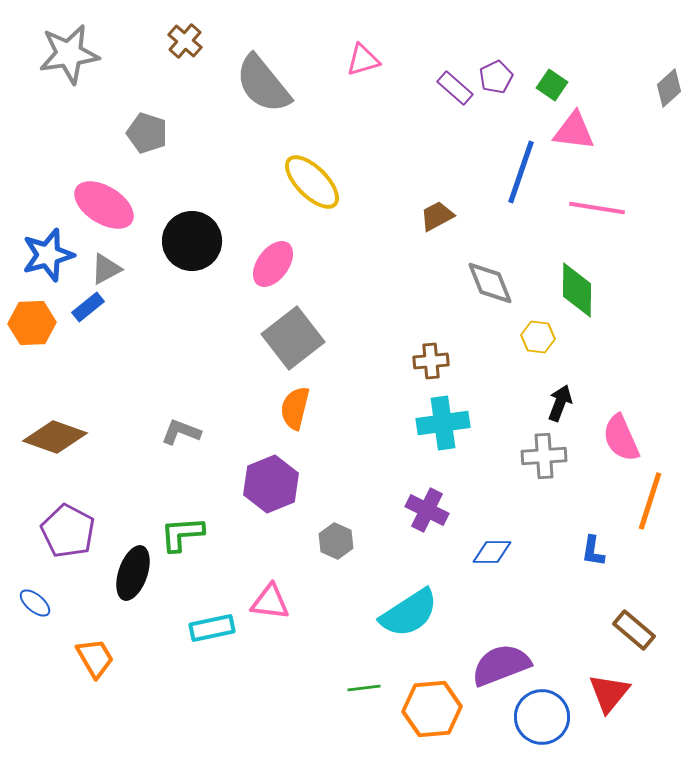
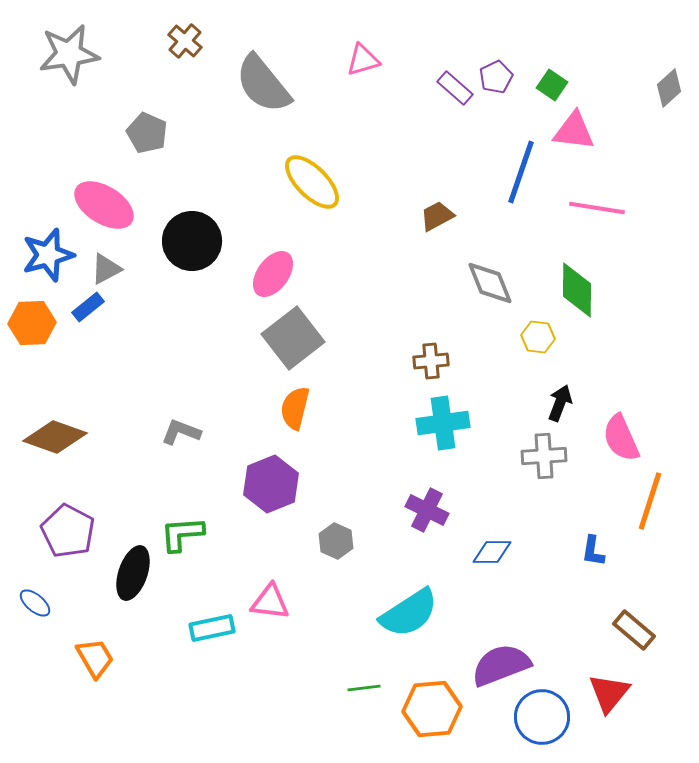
gray pentagon at (147, 133): rotated 6 degrees clockwise
pink ellipse at (273, 264): moved 10 px down
